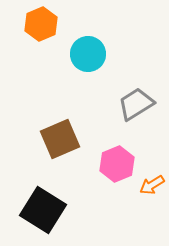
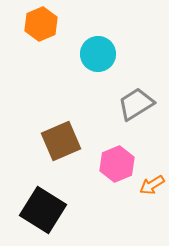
cyan circle: moved 10 px right
brown square: moved 1 px right, 2 px down
